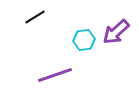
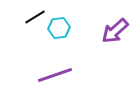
purple arrow: moved 1 px left, 1 px up
cyan hexagon: moved 25 px left, 12 px up
